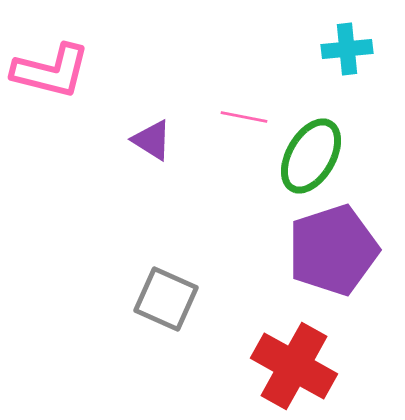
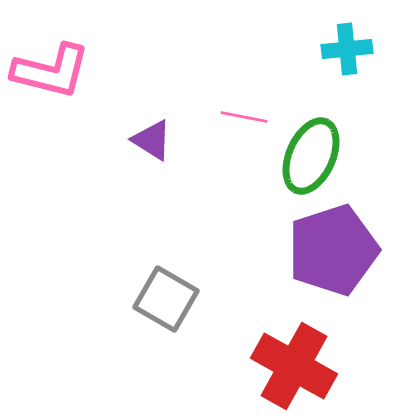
green ellipse: rotated 6 degrees counterclockwise
gray square: rotated 6 degrees clockwise
